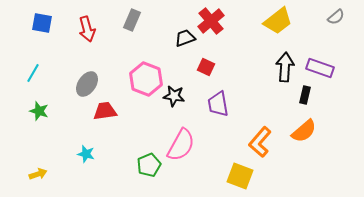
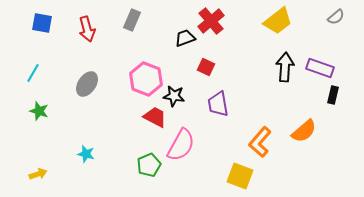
black rectangle: moved 28 px right
red trapezoid: moved 50 px right, 6 px down; rotated 35 degrees clockwise
